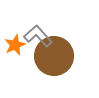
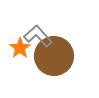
orange star: moved 5 px right, 3 px down; rotated 10 degrees counterclockwise
